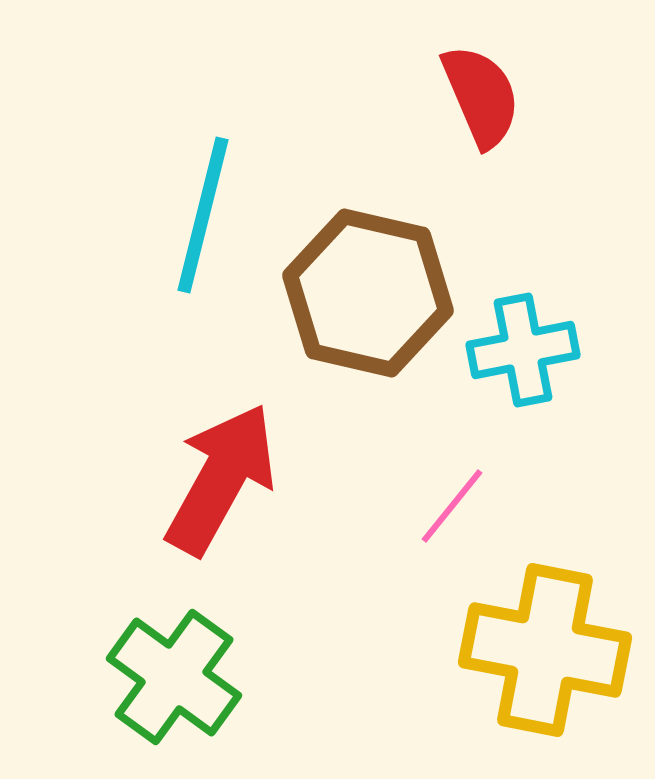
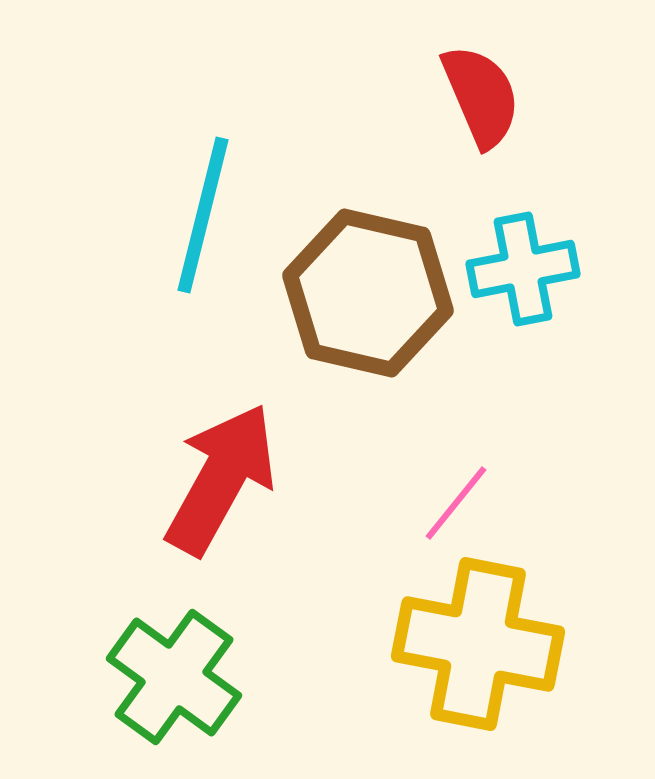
cyan cross: moved 81 px up
pink line: moved 4 px right, 3 px up
yellow cross: moved 67 px left, 6 px up
